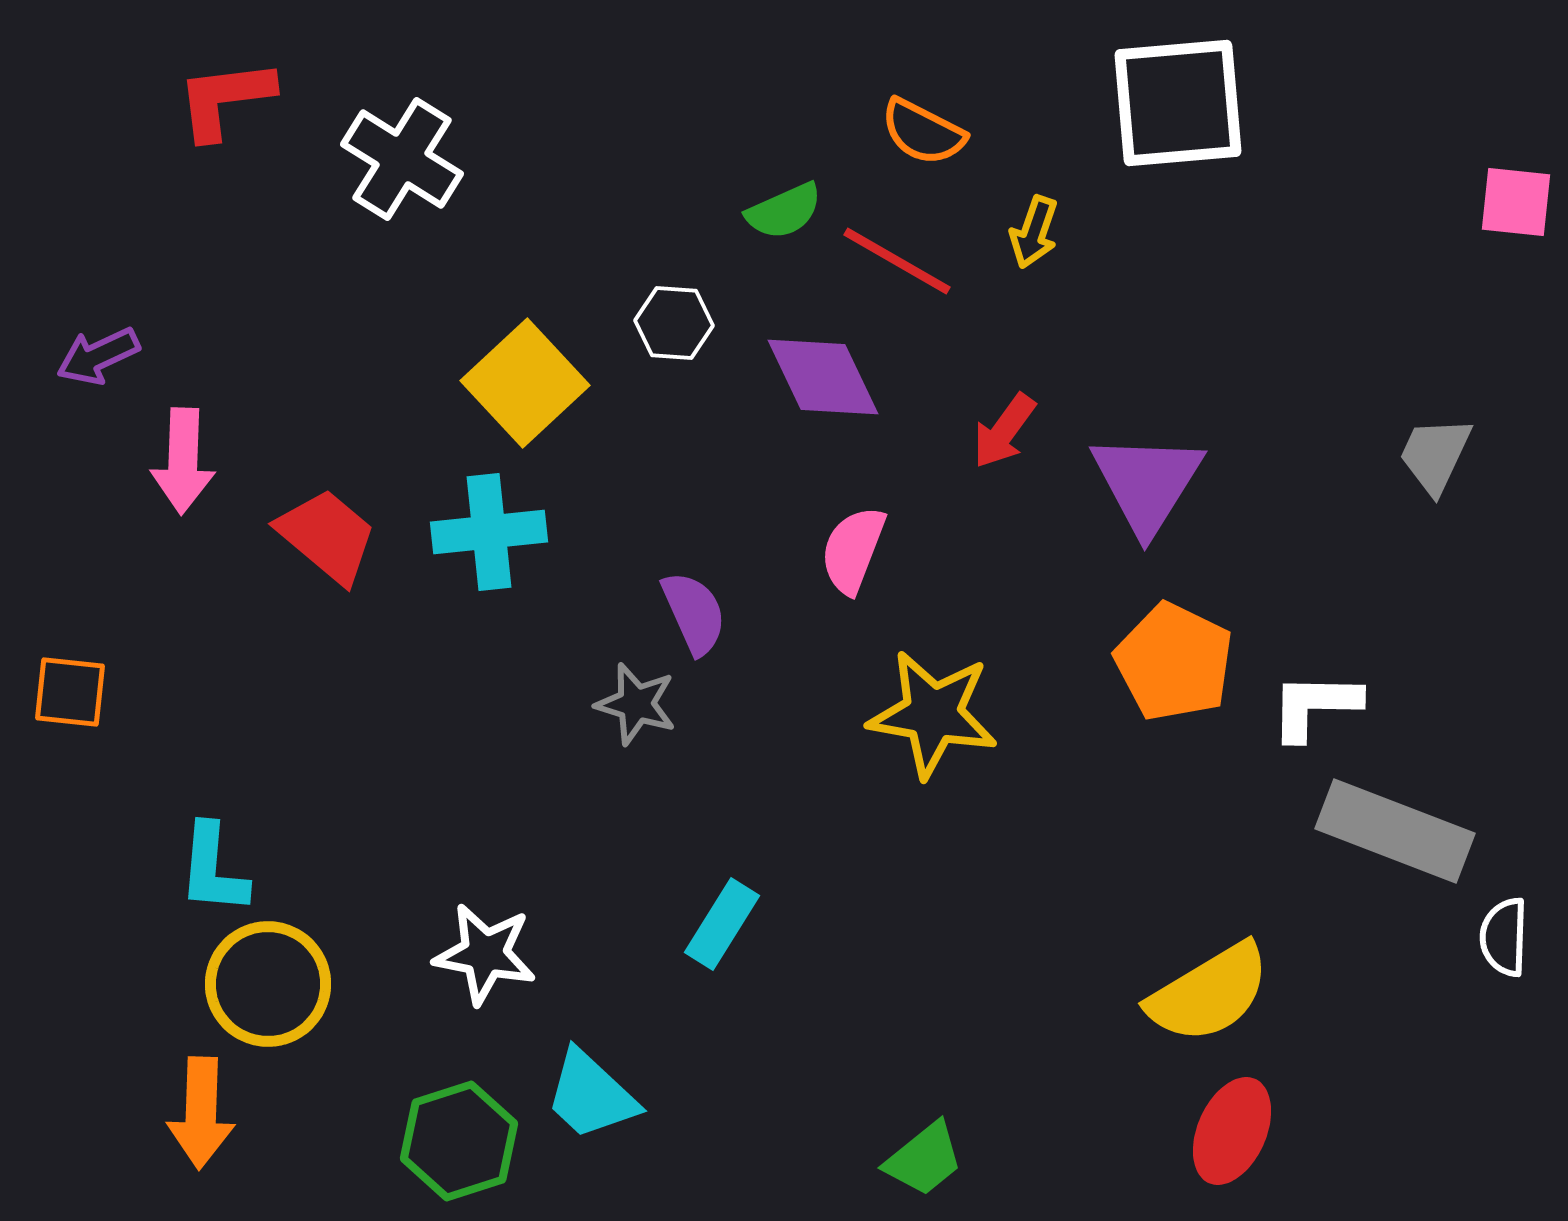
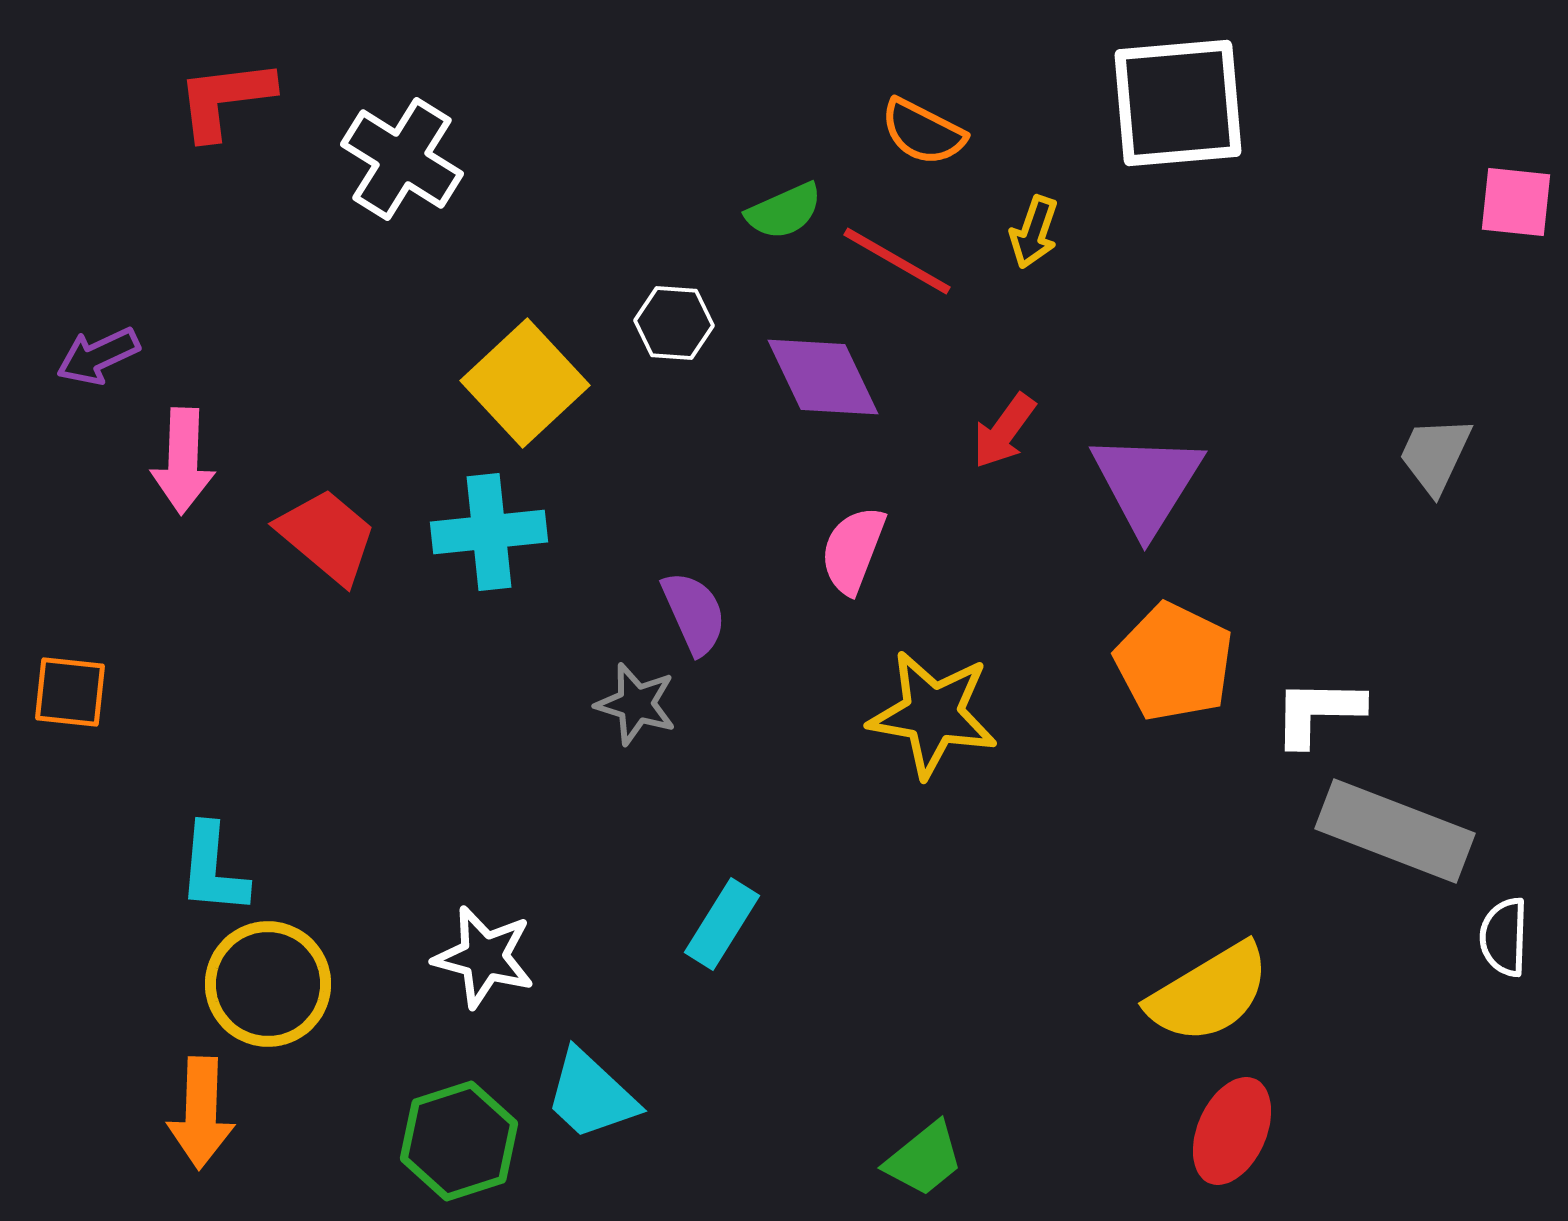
white L-shape: moved 3 px right, 6 px down
white star: moved 1 px left, 3 px down; rotated 4 degrees clockwise
